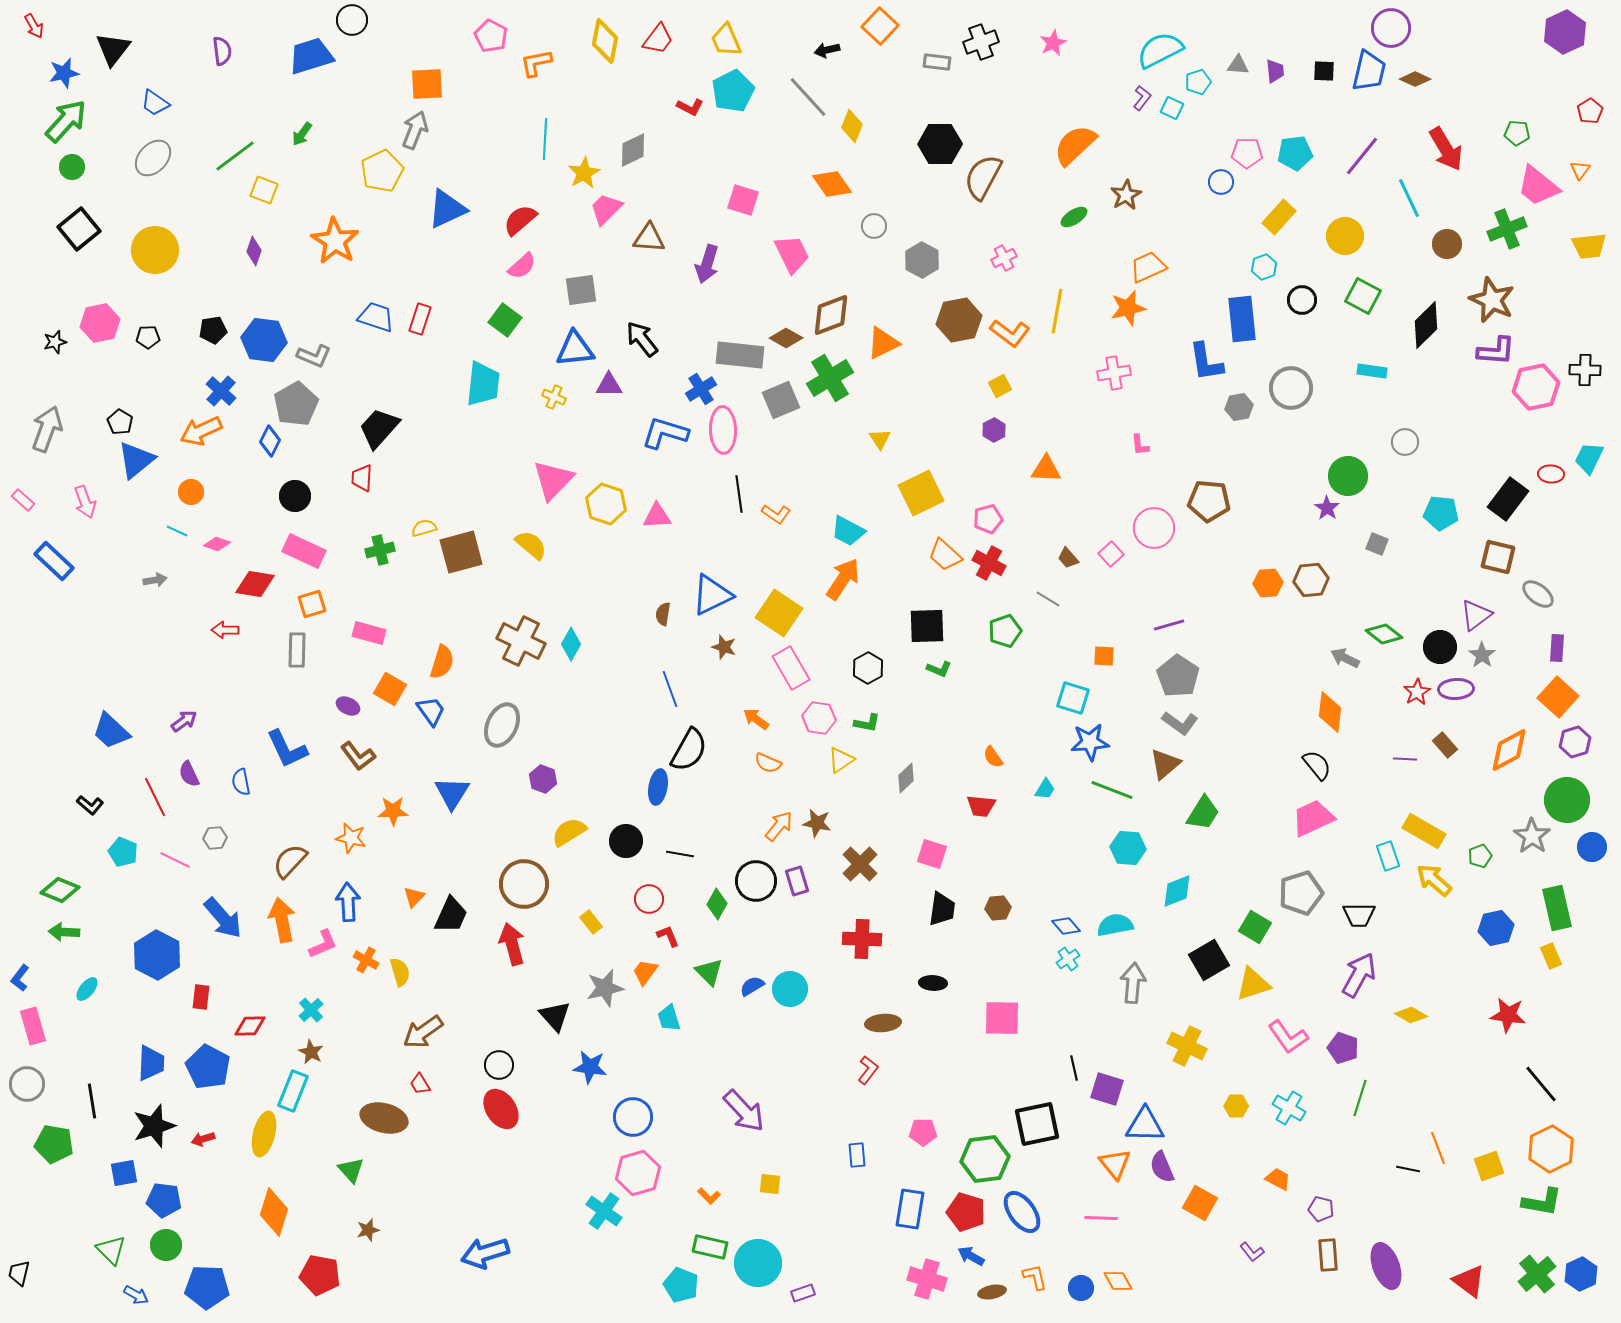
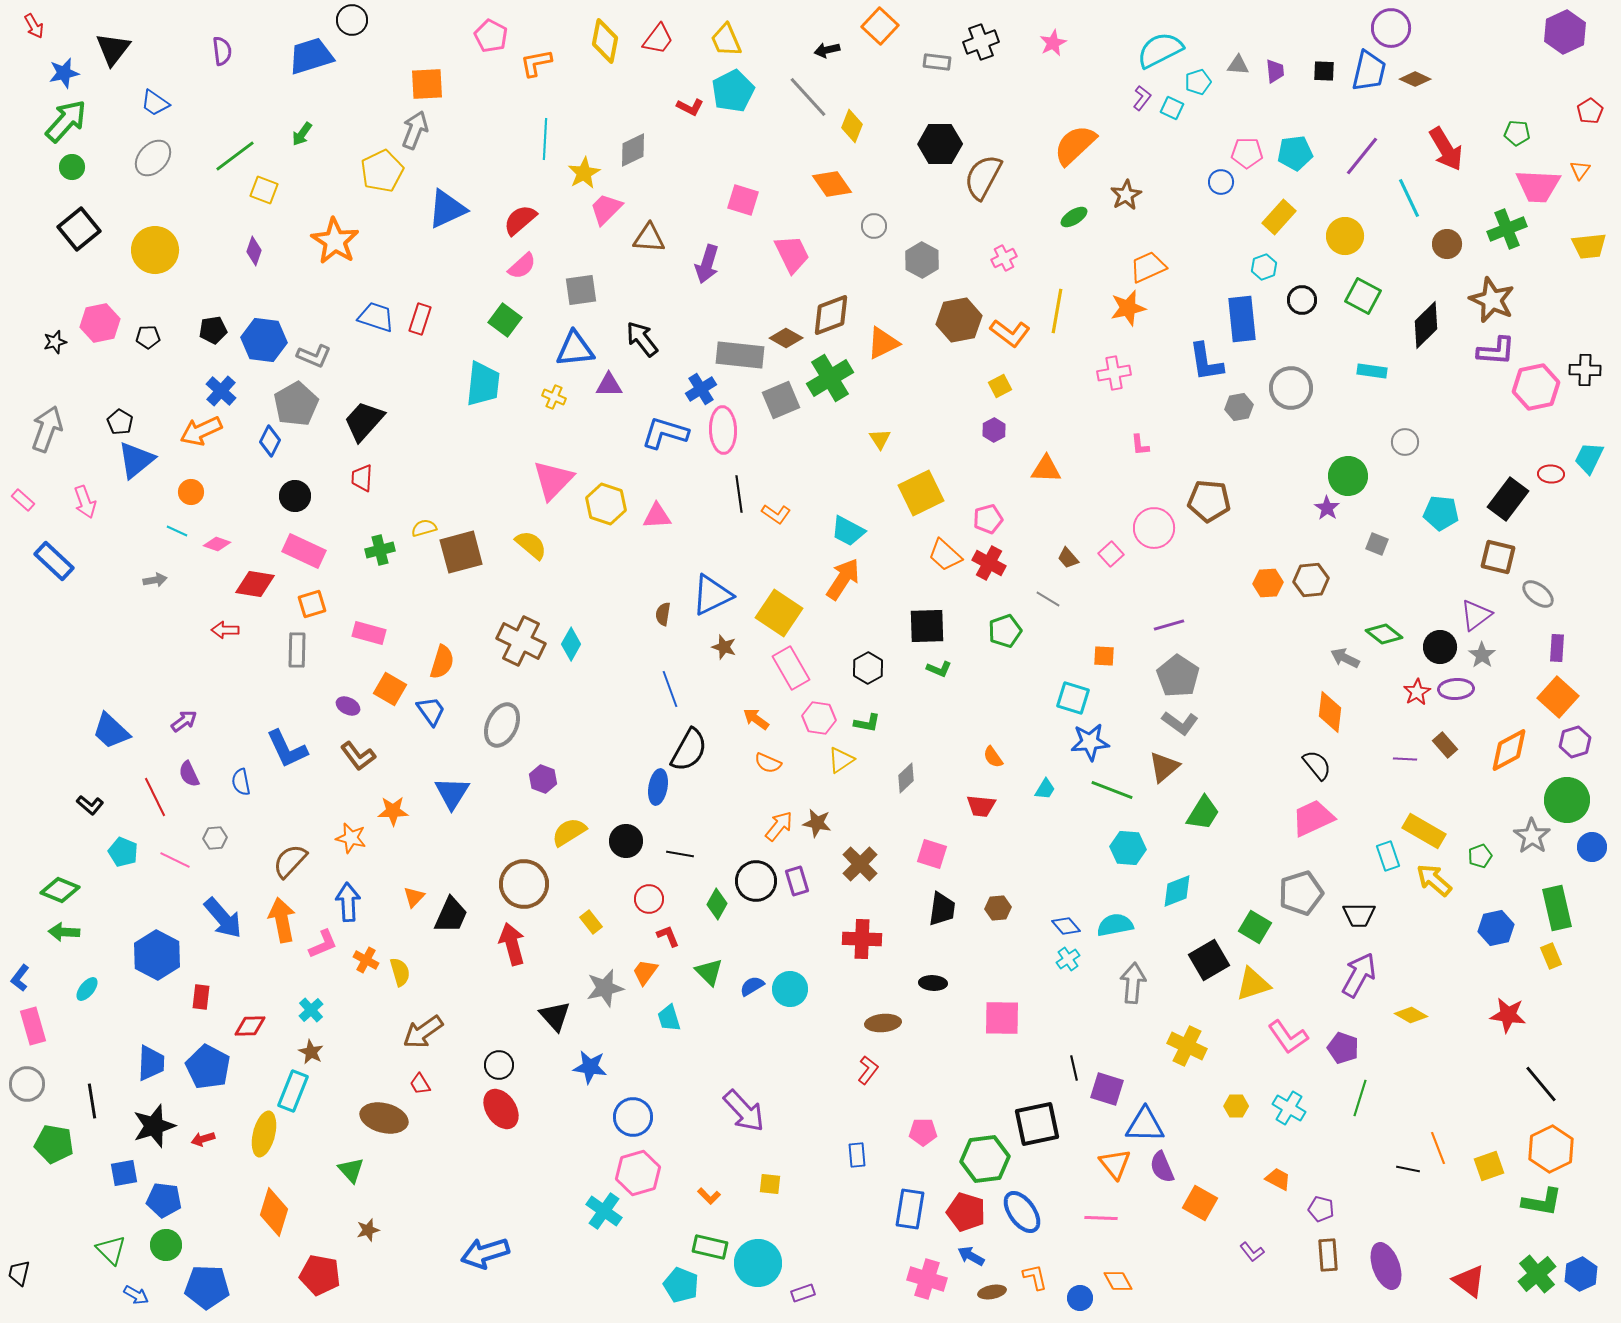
pink trapezoid at (1538, 186): rotated 36 degrees counterclockwise
black trapezoid at (379, 428): moved 15 px left, 7 px up
brown triangle at (1165, 764): moved 1 px left, 3 px down
blue circle at (1081, 1288): moved 1 px left, 10 px down
